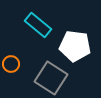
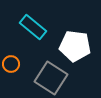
cyan rectangle: moved 5 px left, 2 px down
